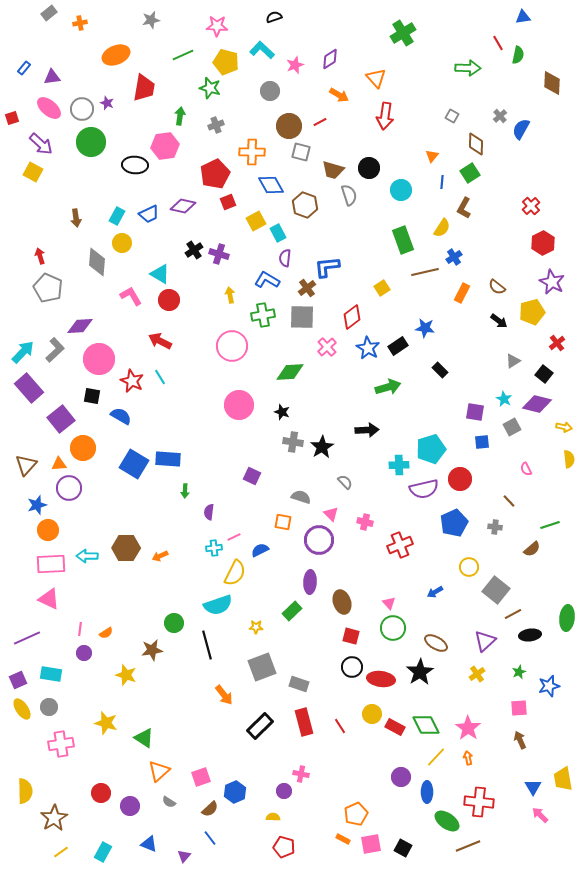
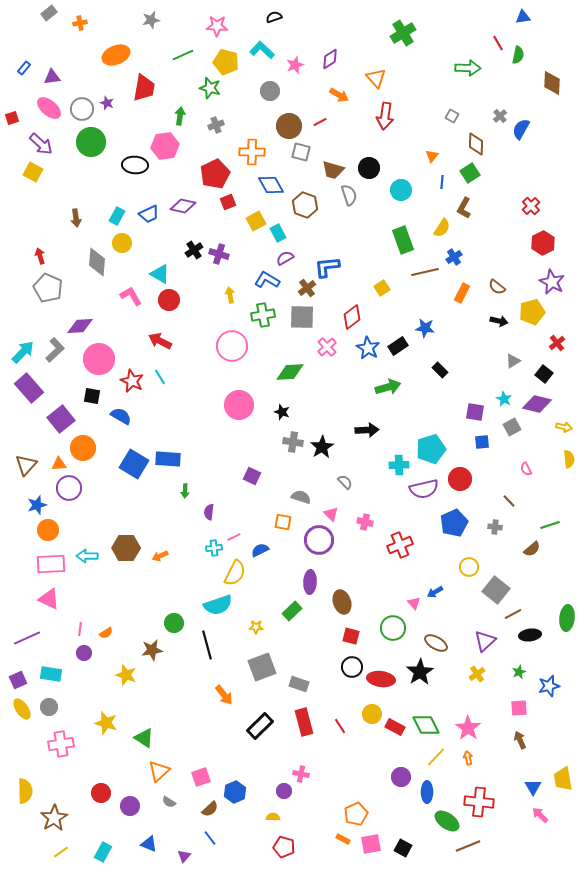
purple semicircle at (285, 258): rotated 54 degrees clockwise
black arrow at (499, 321): rotated 24 degrees counterclockwise
pink triangle at (389, 603): moved 25 px right
